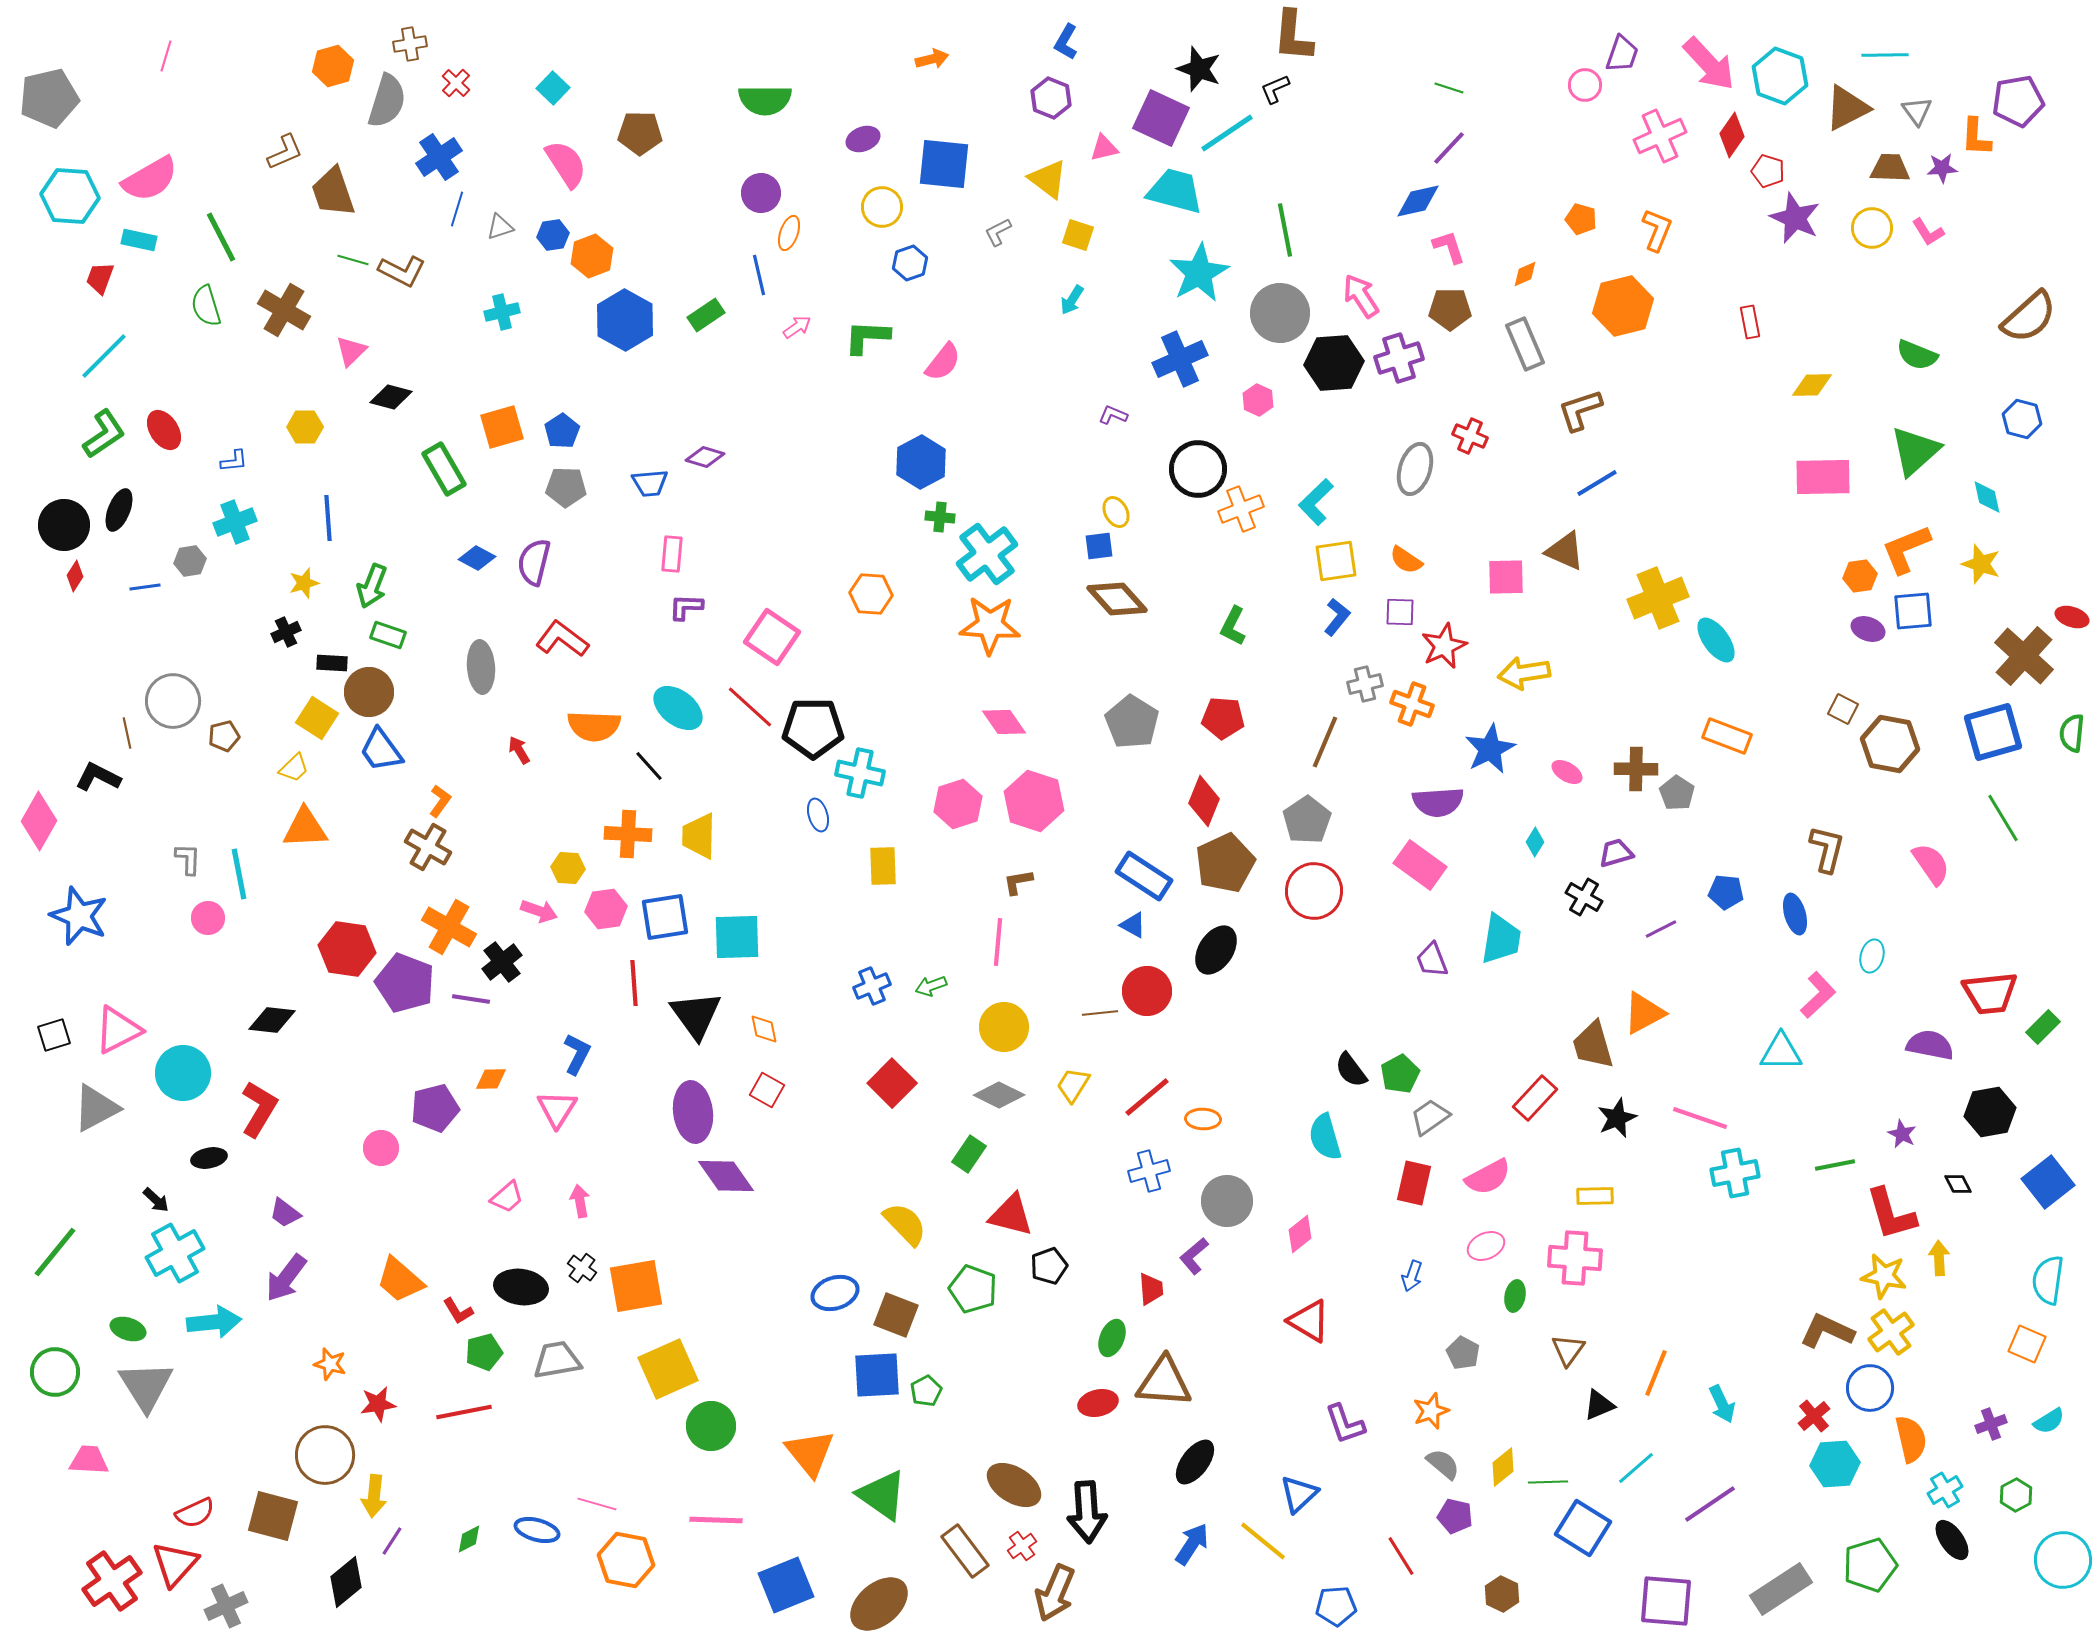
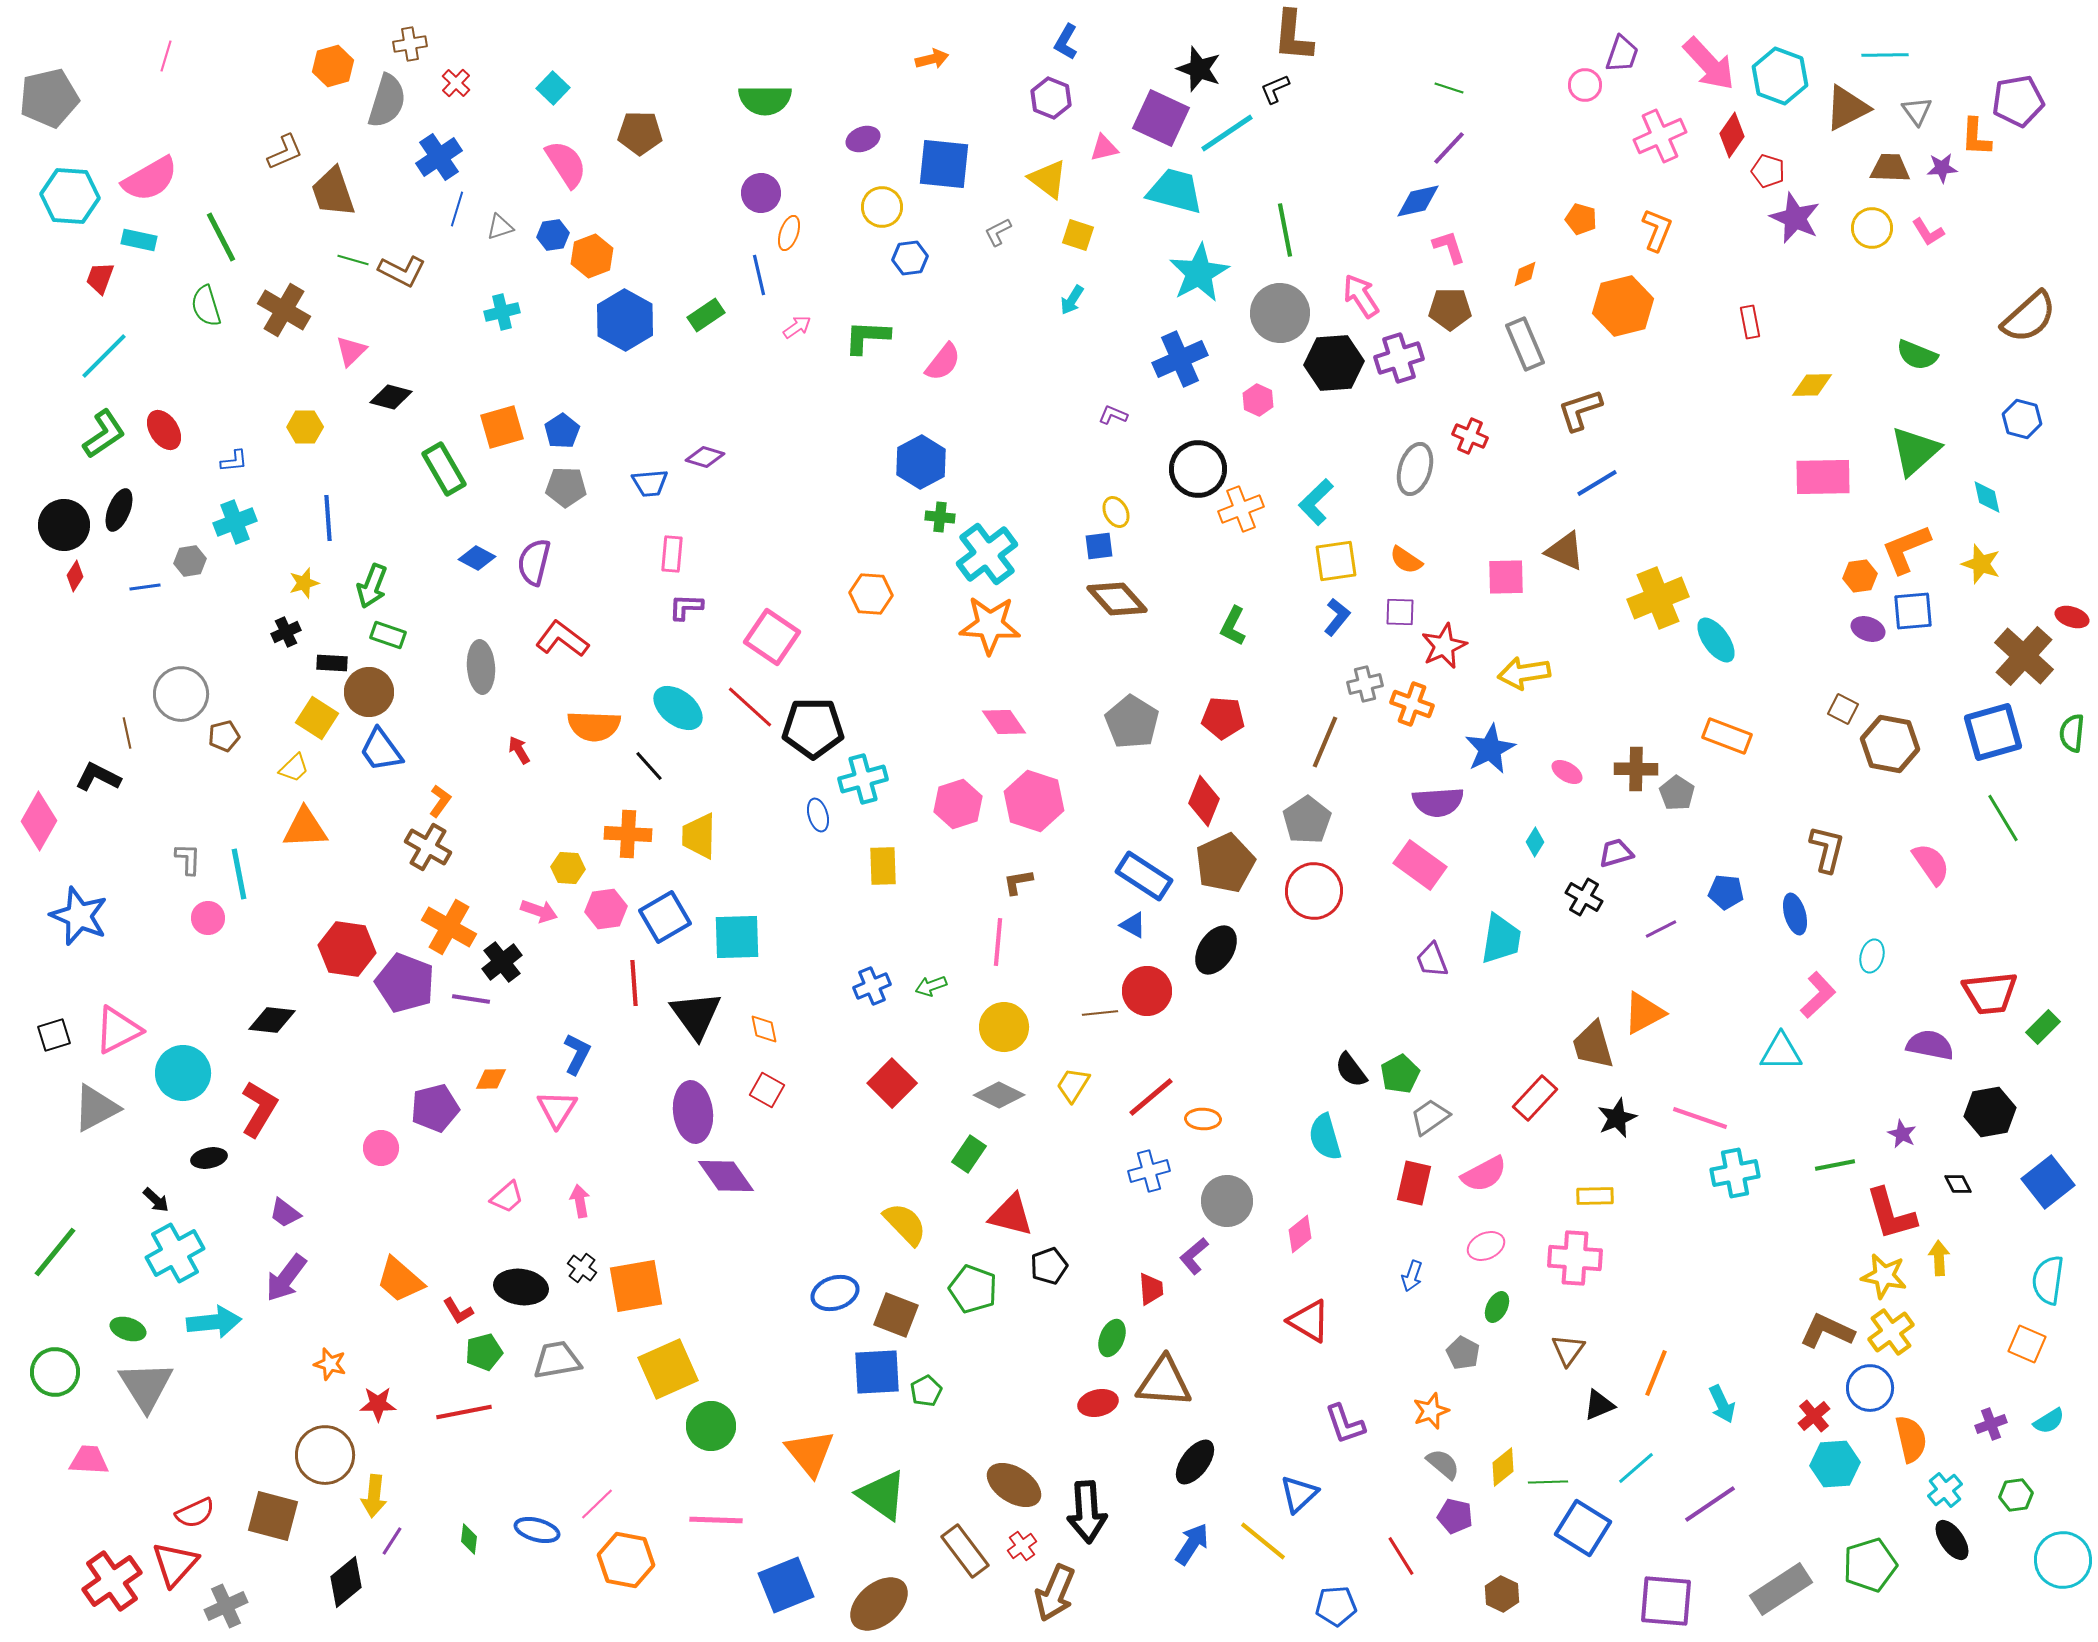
blue hexagon at (910, 263): moved 5 px up; rotated 12 degrees clockwise
gray circle at (173, 701): moved 8 px right, 7 px up
cyan cross at (860, 773): moved 3 px right, 6 px down; rotated 27 degrees counterclockwise
blue square at (665, 917): rotated 21 degrees counterclockwise
red line at (1147, 1097): moved 4 px right
pink semicircle at (1488, 1177): moved 4 px left, 3 px up
green ellipse at (1515, 1296): moved 18 px left, 11 px down; rotated 16 degrees clockwise
blue square at (877, 1375): moved 3 px up
red star at (378, 1404): rotated 9 degrees clockwise
cyan cross at (1945, 1490): rotated 8 degrees counterclockwise
green hexagon at (2016, 1495): rotated 20 degrees clockwise
pink line at (597, 1504): rotated 60 degrees counterclockwise
green diamond at (469, 1539): rotated 56 degrees counterclockwise
